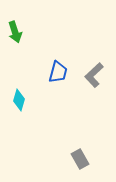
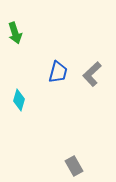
green arrow: moved 1 px down
gray L-shape: moved 2 px left, 1 px up
gray rectangle: moved 6 px left, 7 px down
